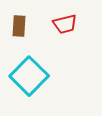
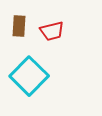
red trapezoid: moved 13 px left, 7 px down
